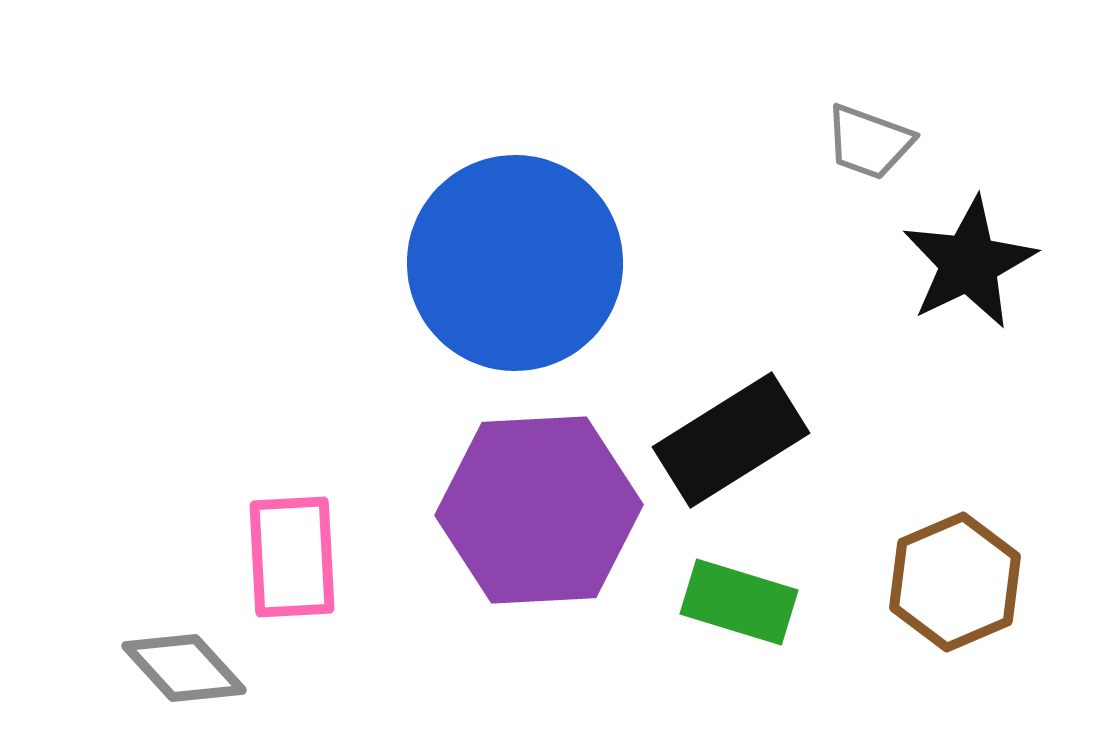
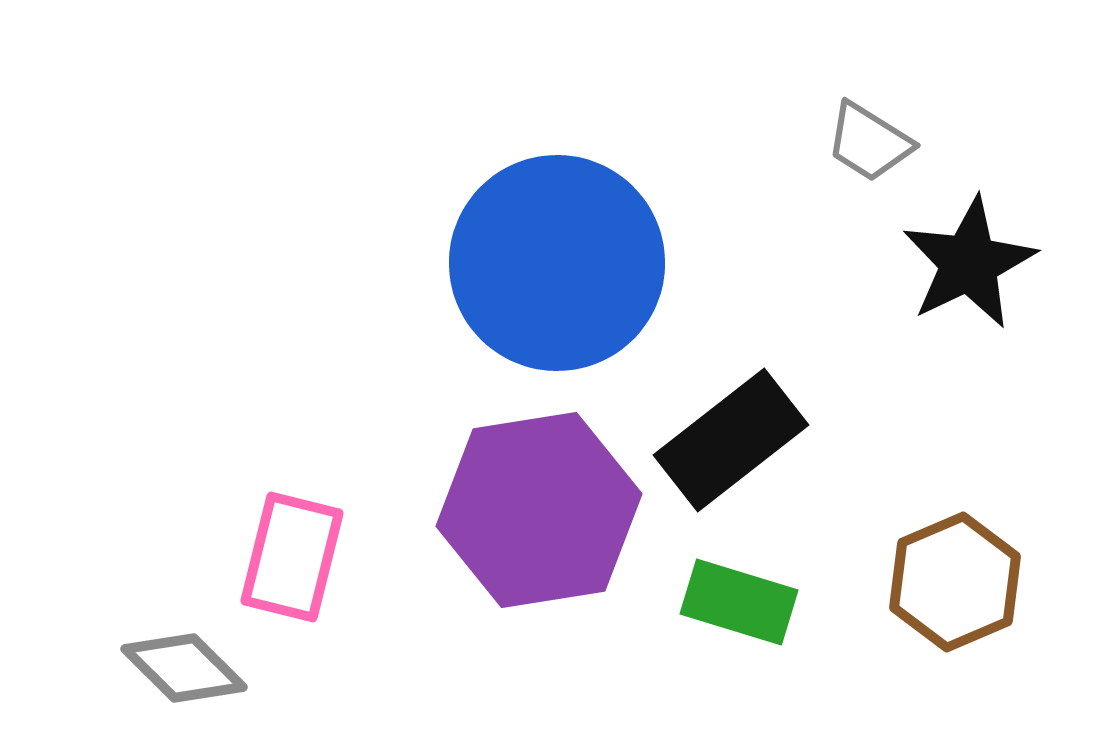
gray trapezoid: rotated 12 degrees clockwise
blue circle: moved 42 px right
black rectangle: rotated 6 degrees counterclockwise
purple hexagon: rotated 6 degrees counterclockwise
pink rectangle: rotated 17 degrees clockwise
gray diamond: rotated 3 degrees counterclockwise
